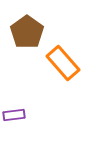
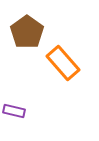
purple rectangle: moved 4 px up; rotated 20 degrees clockwise
